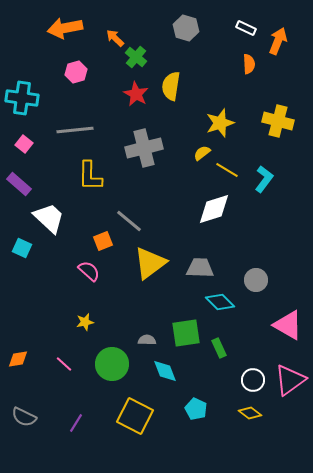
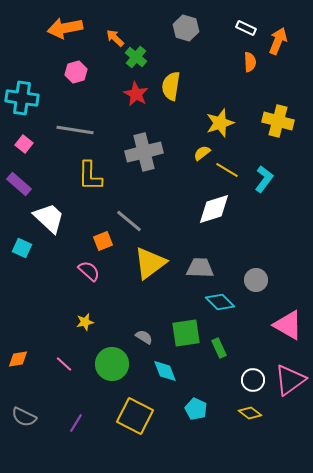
orange semicircle at (249, 64): moved 1 px right, 2 px up
gray line at (75, 130): rotated 15 degrees clockwise
gray cross at (144, 148): moved 4 px down
gray semicircle at (147, 340): moved 3 px left, 3 px up; rotated 30 degrees clockwise
